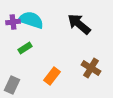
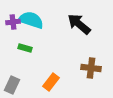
green rectangle: rotated 48 degrees clockwise
brown cross: rotated 24 degrees counterclockwise
orange rectangle: moved 1 px left, 6 px down
